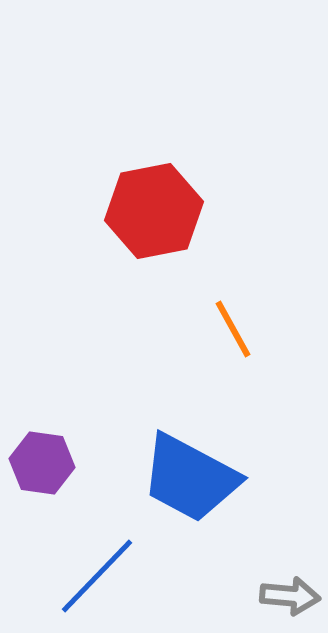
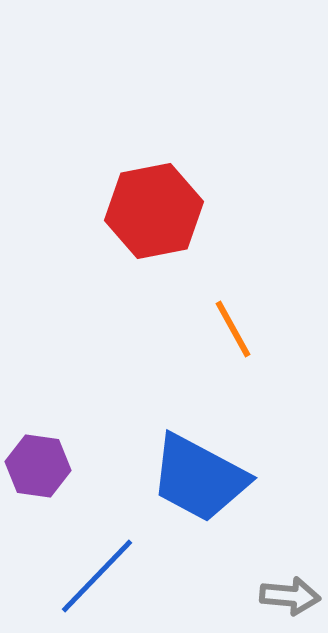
purple hexagon: moved 4 px left, 3 px down
blue trapezoid: moved 9 px right
